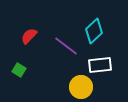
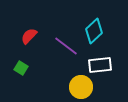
green square: moved 2 px right, 2 px up
